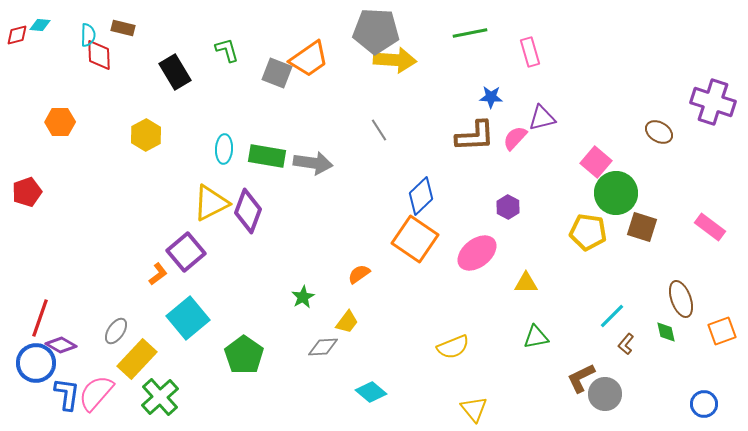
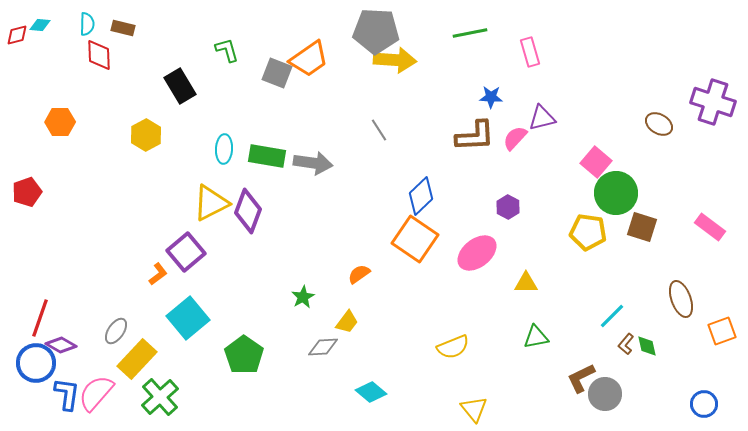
cyan semicircle at (88, 35): moved 1 px left, 11 px up
black rectangle at (175, 72): moved 5 px right, 14 px down
brown ellipse at (659, 132): moved 8 px up
green diamond at (666, 332): moved 19 px left, 14 px down
